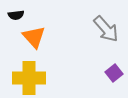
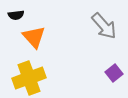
gray arrow: moved 2 px left, 3 px up
yellow cross: rotated 20 degrees counterclockwise
